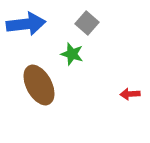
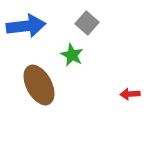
blue arrow: moved 2 px down
green star: moved 1 px down; rotated 10 degrees clockwise
